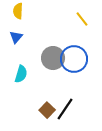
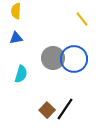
yellow semicircle: moved 2 px left
blue triangle: moved 1 px down; rotated 40 degrees clockwise
